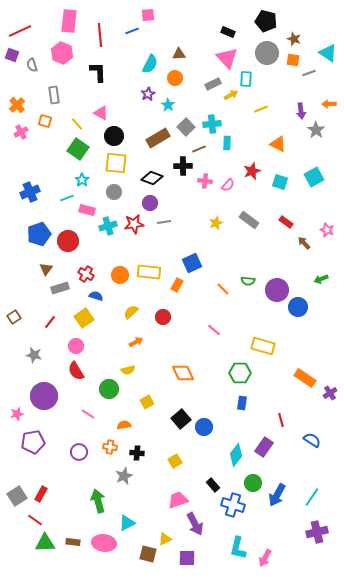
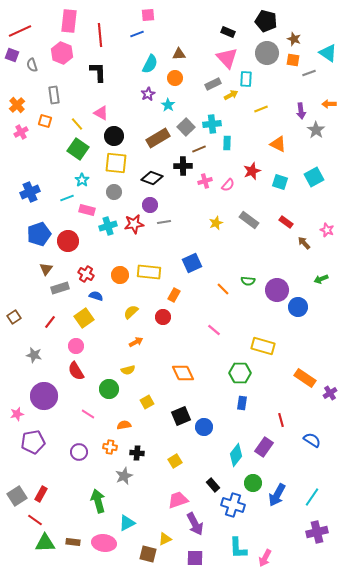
blue line at (132, 31): moved 5 px right, 3 px down
pink cross at (205, 181): rotated 24 degrees counterclockwise
purple circle at (150, 203): moved 2 px down
orange rectangle at (177, 285): moved 3 px left, 10 px down
black square at (181, 419): moved 3 px up; rotated 18 degrees clockwise
cyan L-shape at (238, 548): rotated 15 degrees counterclockwise
purple square at (187, 558): moved 8 px right
